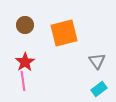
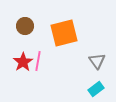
brown circle: moved 1 px down
red star: moved 2 px left
pink line: moved 15 px right, 20 px up; rotated 18 degrees clockwise
cyan rectangle: moved 3 px left
